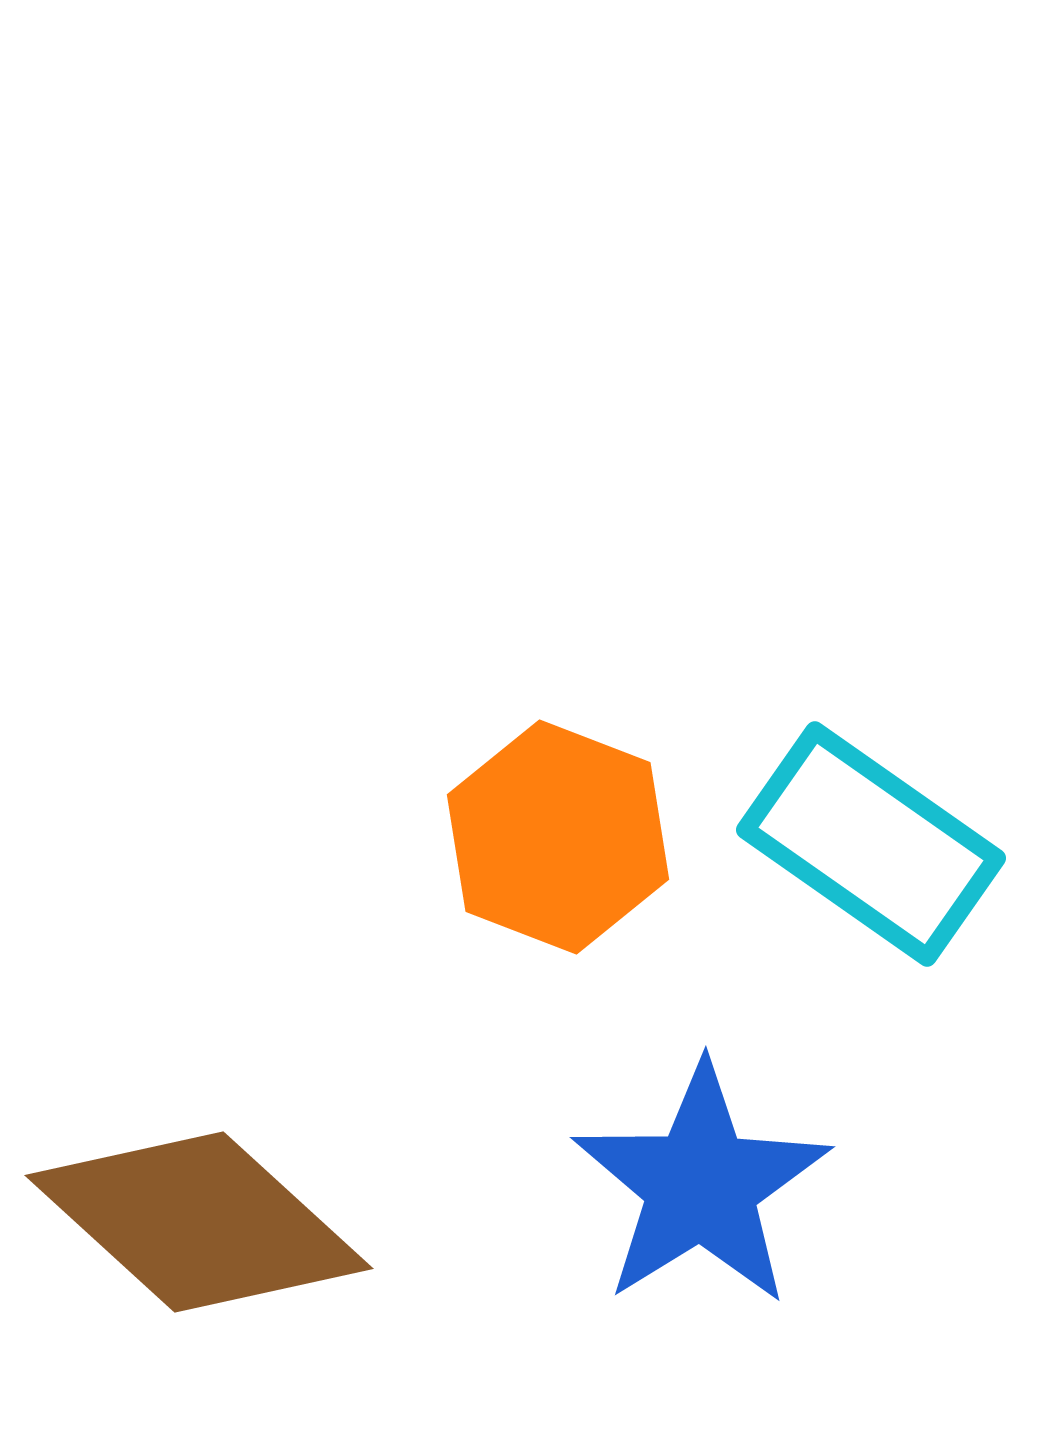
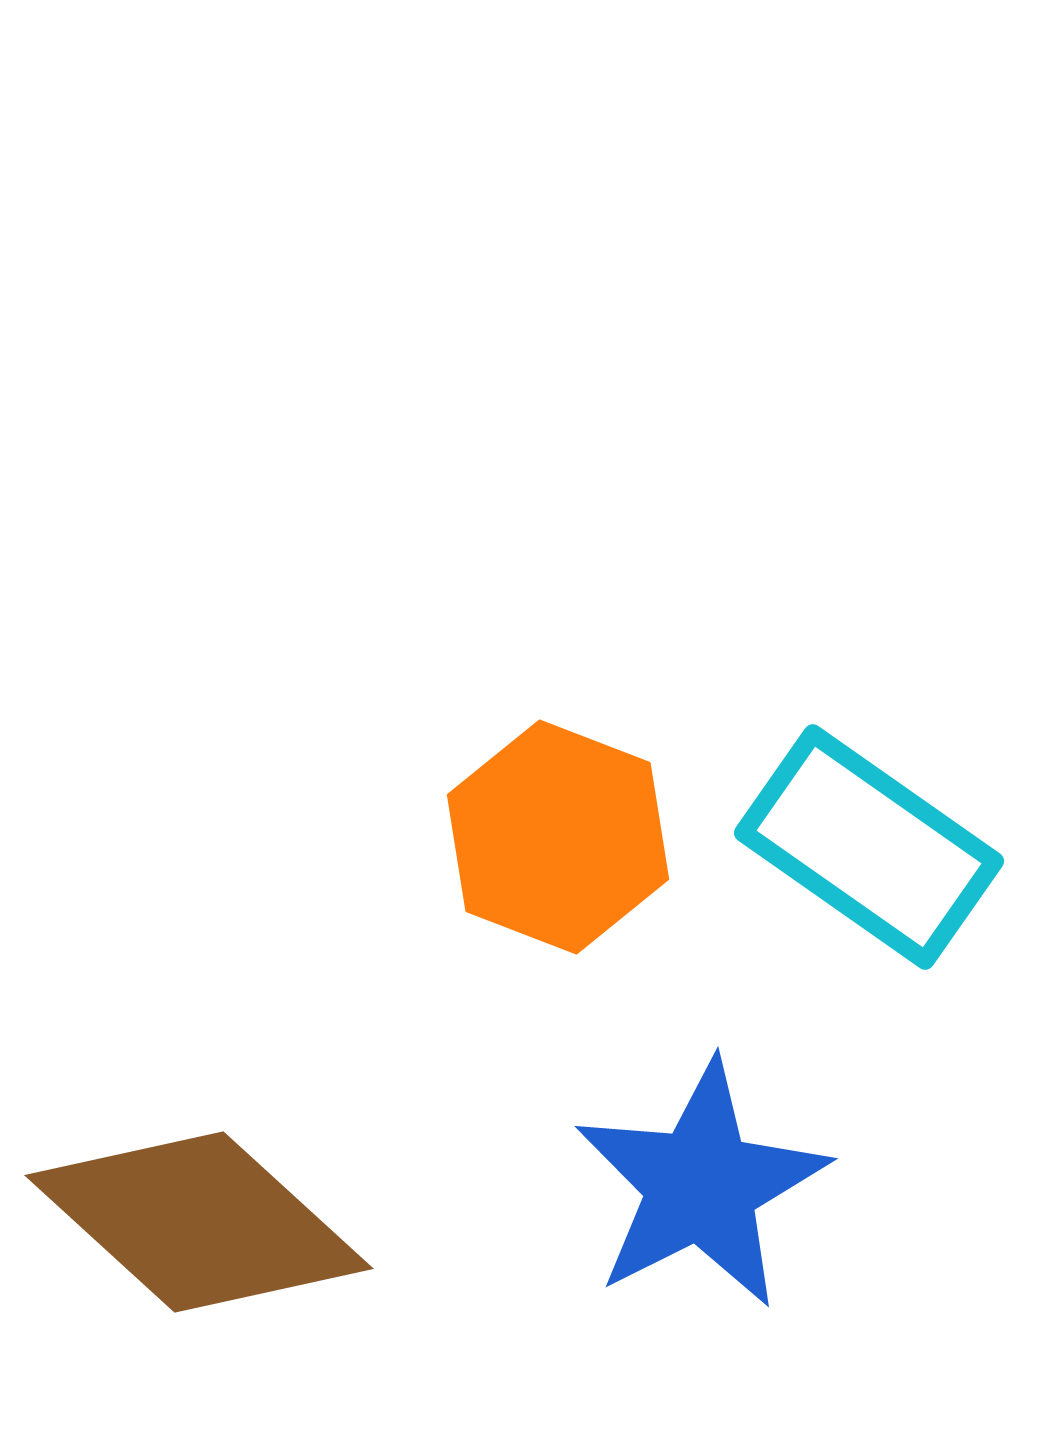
cyan rectangle: moved 2 px left, 3 px down
blue star: rotated 5 degrees clockwise
